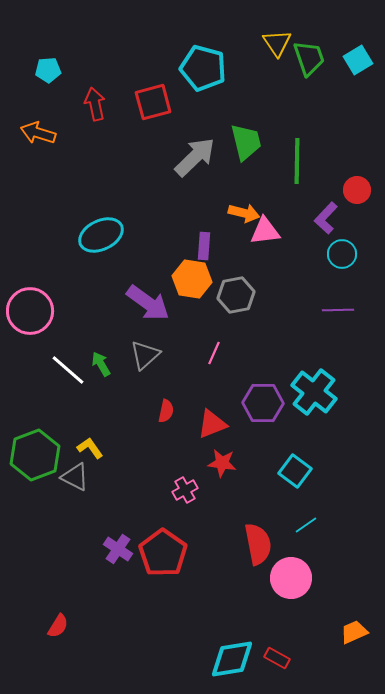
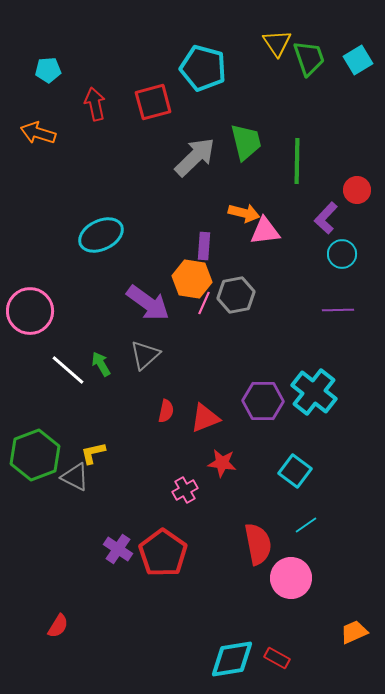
pink line at (214, 353): moved 10 px left, 50 px up
purple hexagon at (263, 403): moved 2 px up
red triangle at (212, 424): moved 7 px left, 6 px up
yellow L-shape at (90, 448): moved 3 px right, 5 px down; rotated 68 degrees counterclockwise
